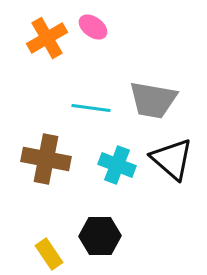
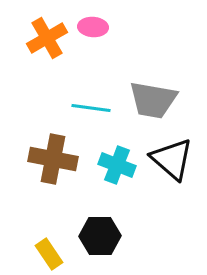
pink ellipse: rotated 32 degrees counterclockwise
brown cross: moved 7 px right
